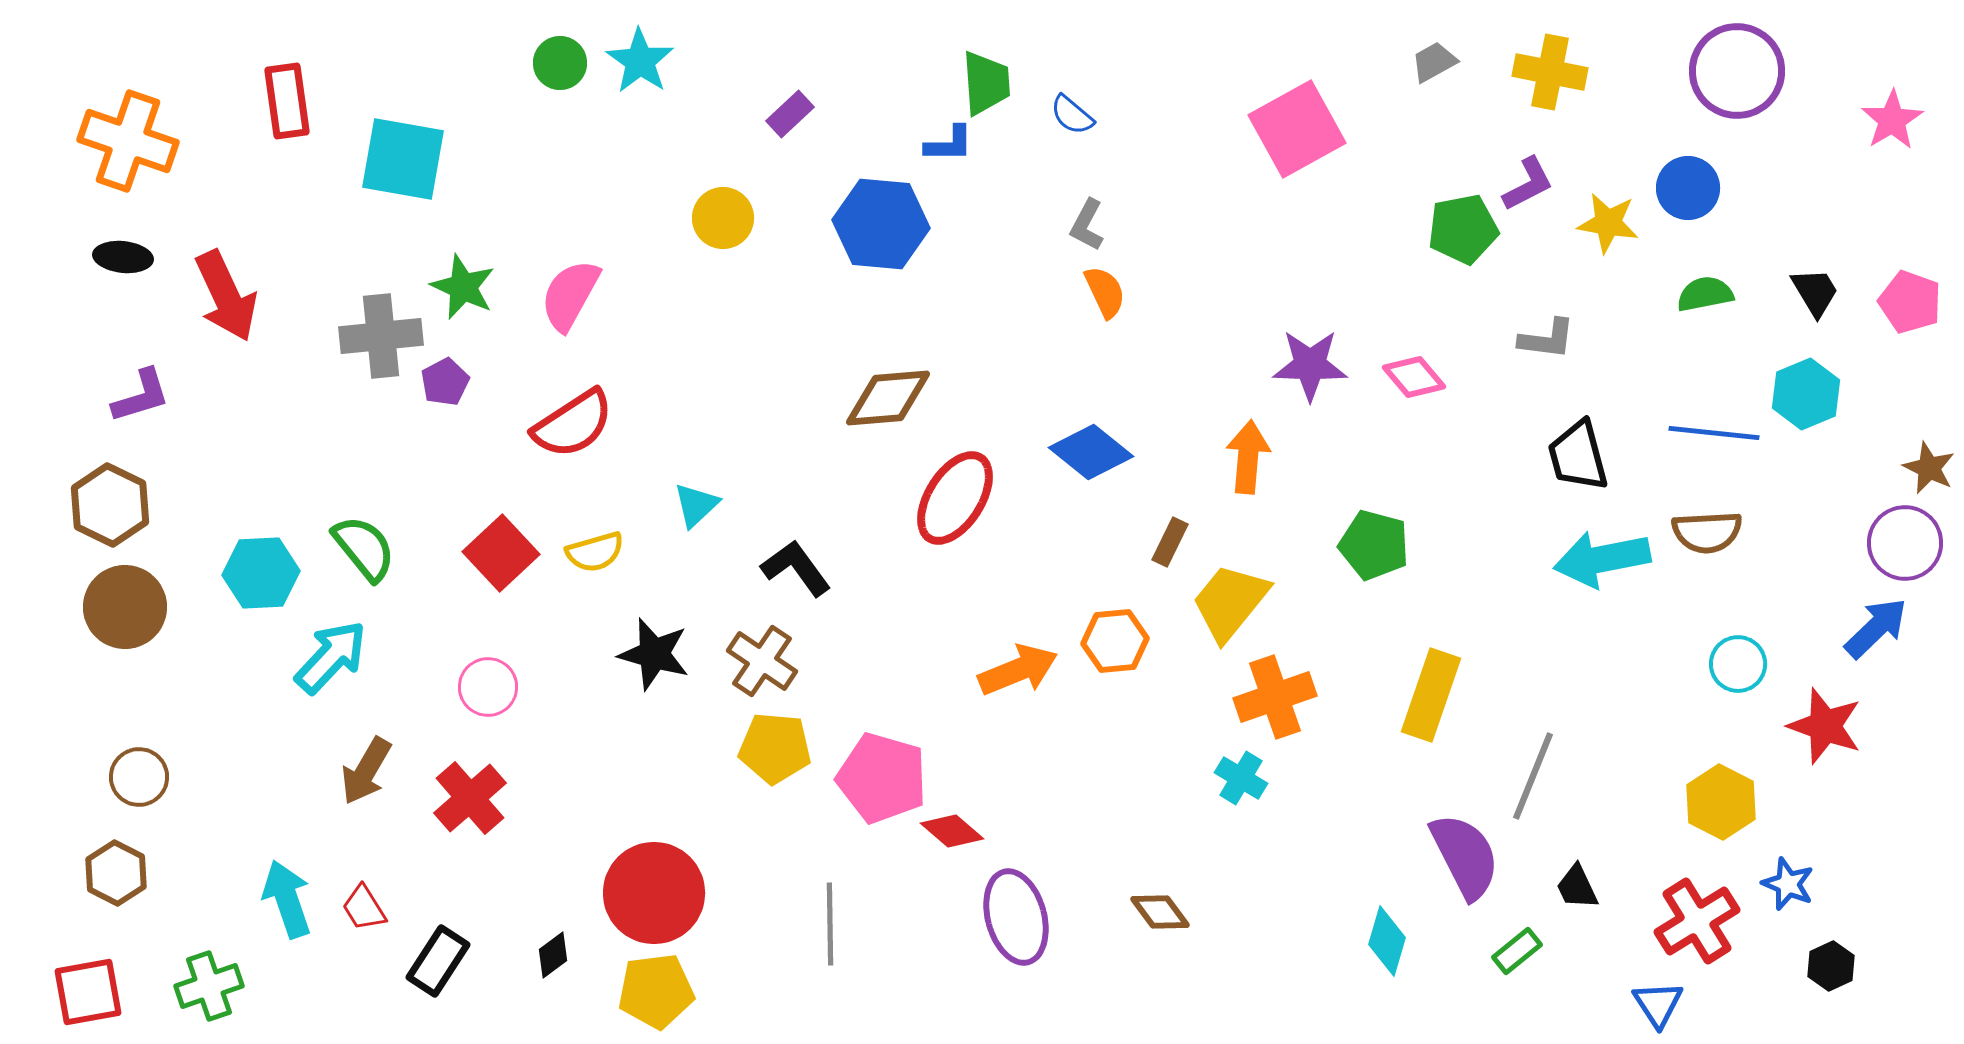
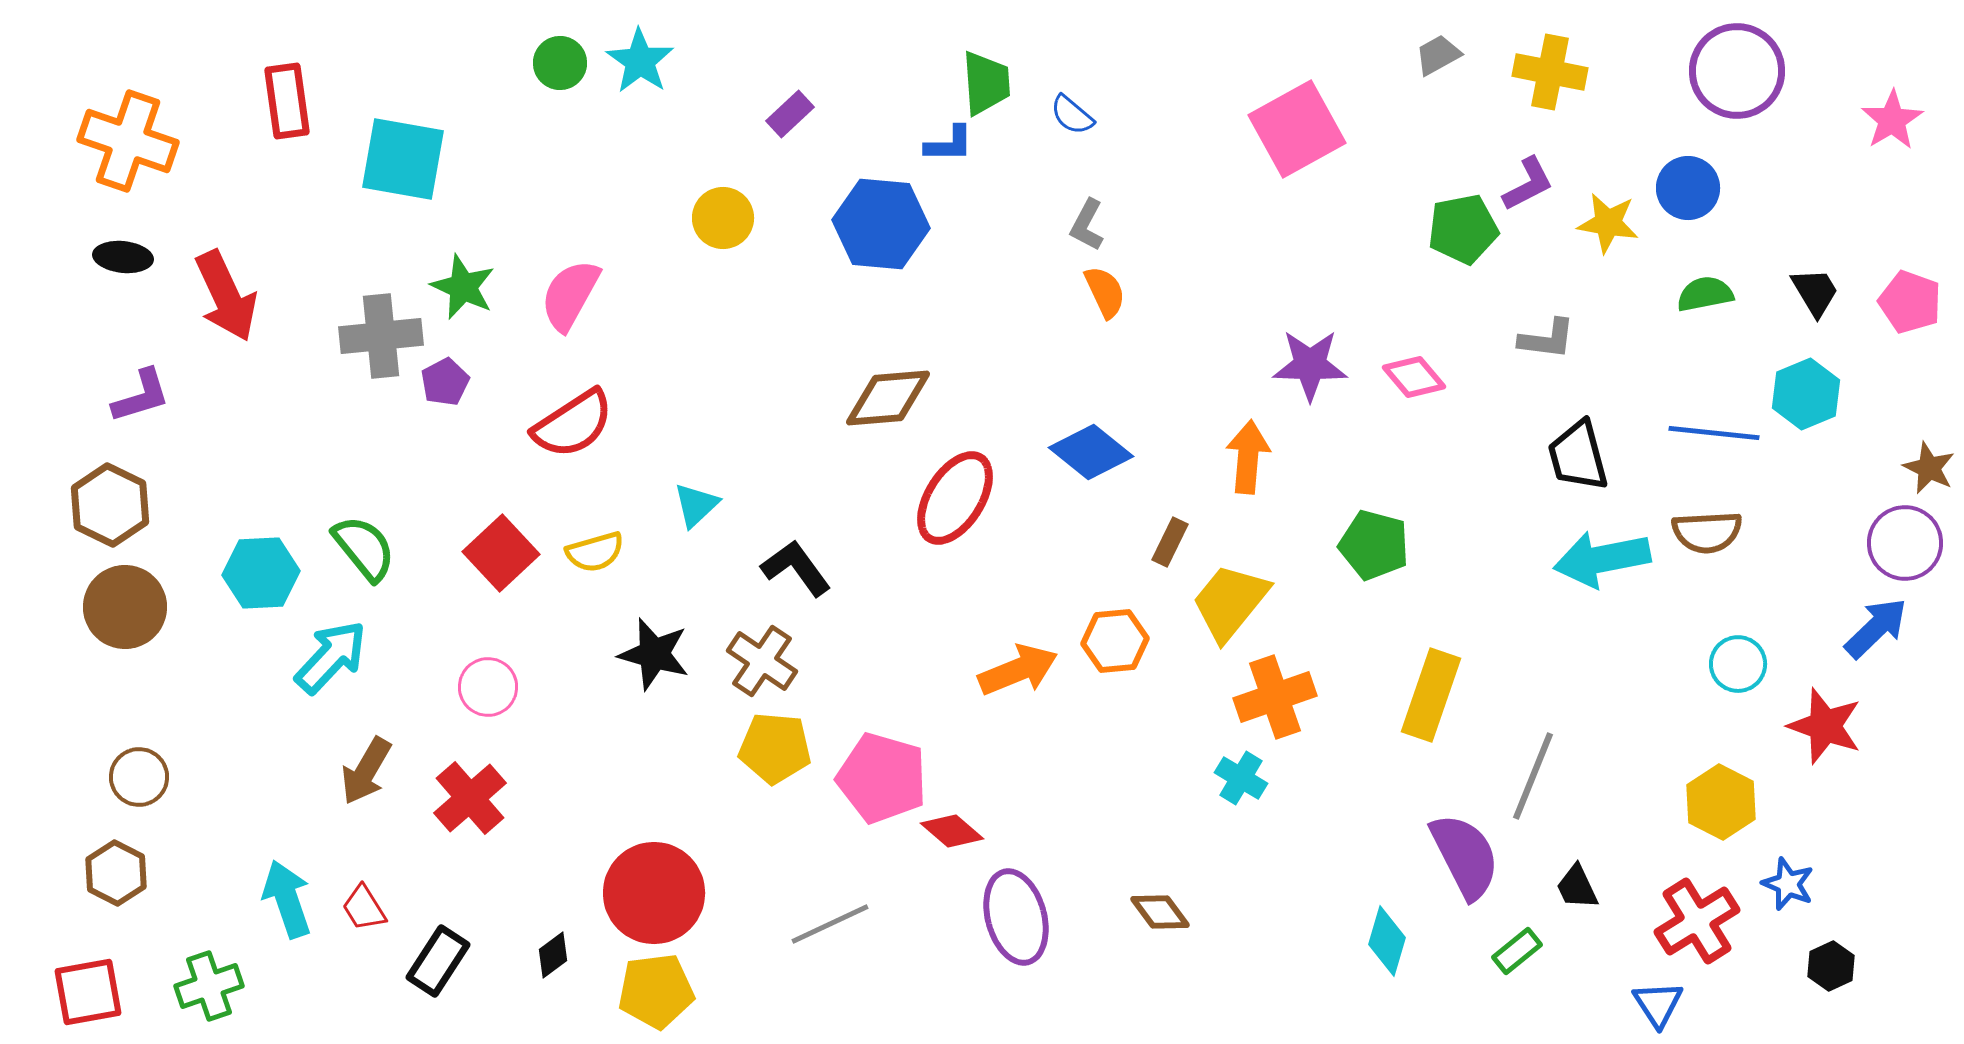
gray trapezoid at (1434, 62): moved 4 px right, 7 px up
gray line at (830, 924): rotated 66 degrees clockwise
